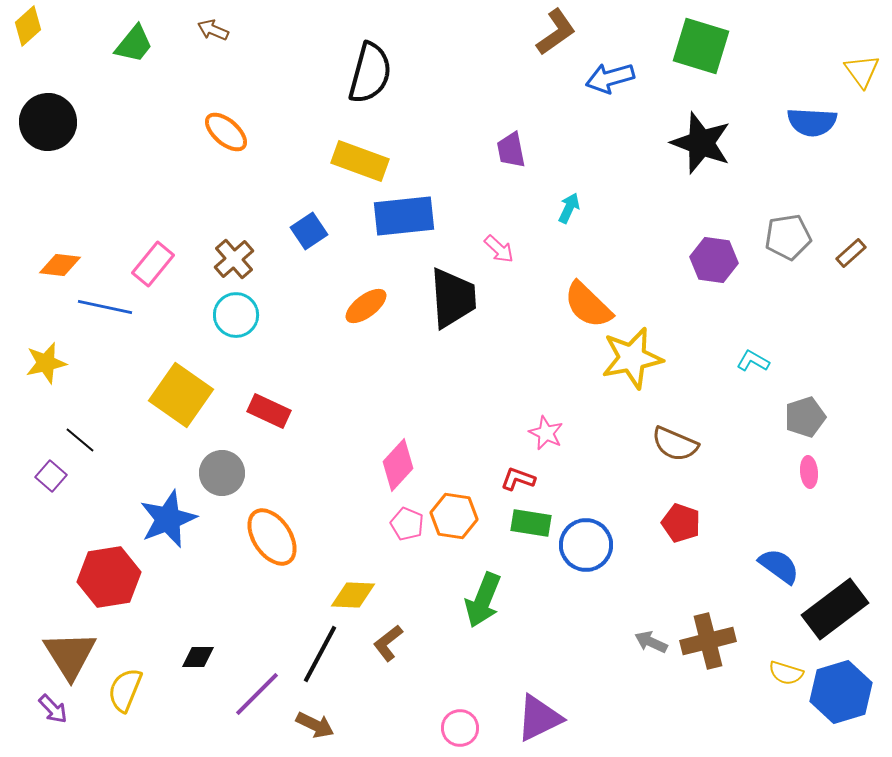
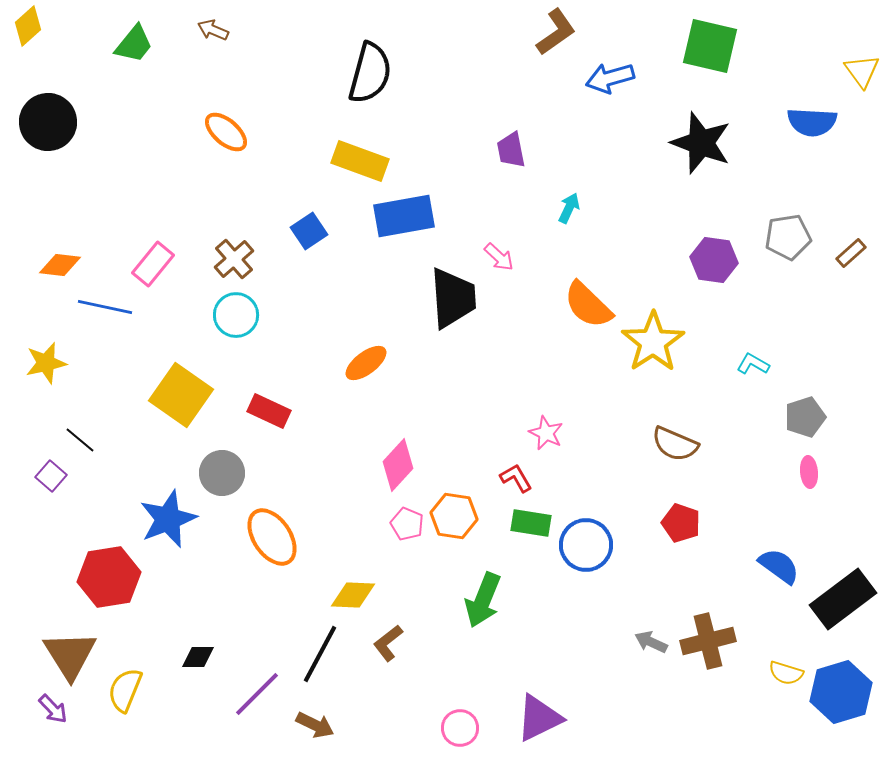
green square at (701, 46): moved 9 px right; rotated 4 degrees counterclockwise
blue rectangle at (404, 216): rotated 4 degrees counterclockwise
pink arrow at (499, 249): moved 8 px down
orange ellipse at (366, 306): moved 57 px down
yellow star at (632, 358): moved 21 px right, 16 px up; rotated 22 degrees counterclockwise
cyan L-shape at (753, 361): moved 3 px down
red L-shape at (518, 479): moved 2 px left, 1 px up; rotated 40 degrees clockwise
black rectangle at (835, 609): moved 8 px right, 10 px up
